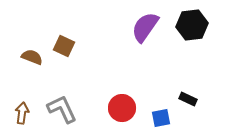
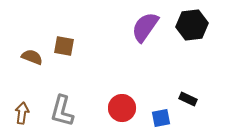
brown square: rotated 15 degrees counterclockwise
gray L-shape: moved 2 px down; rotated 140 degrees counterclockwise
